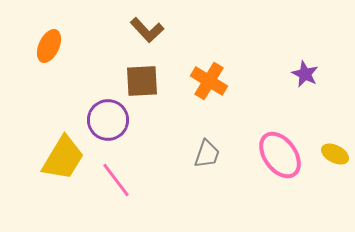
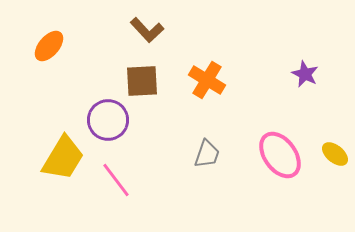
orange ellipse: rotated 16 degrees clockwise
orange cross: moved 2 px left, 1 px up
yellow ellipse: rotated 12 degrees clockwise
